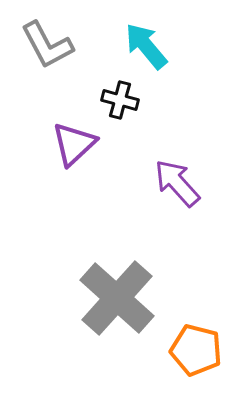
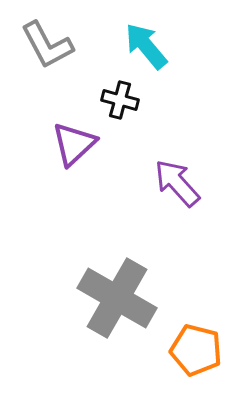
gray cross: rotated 12 degrees counterclockwise
